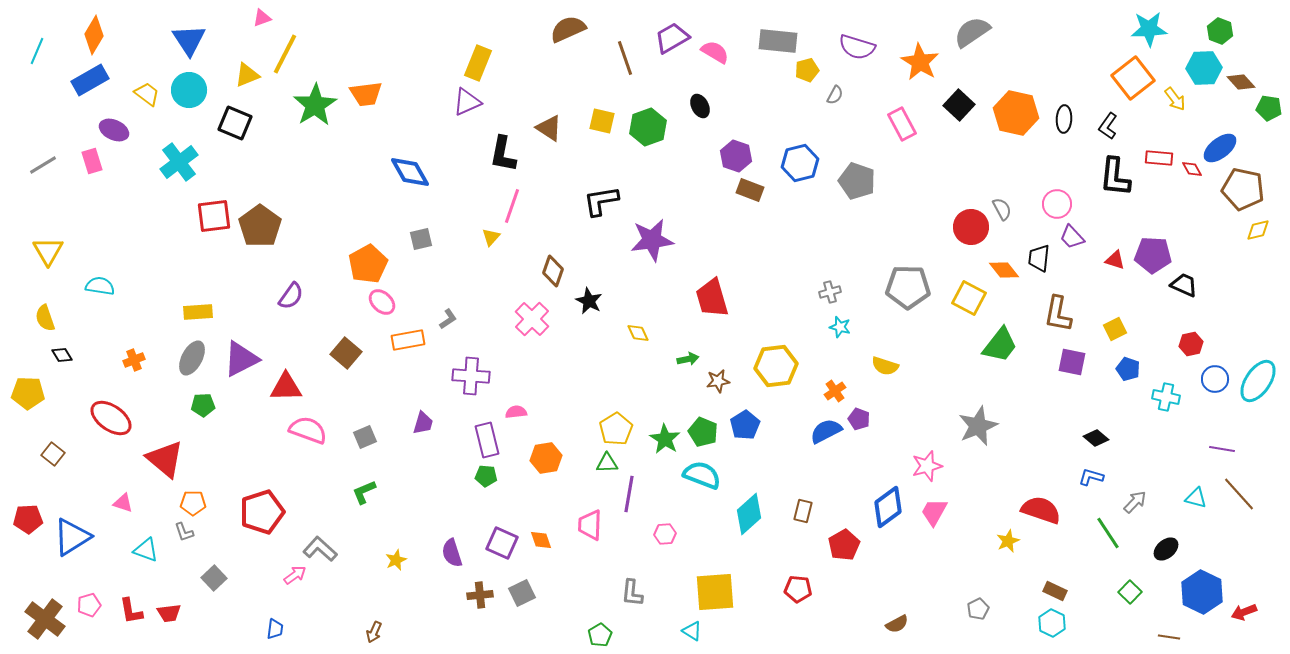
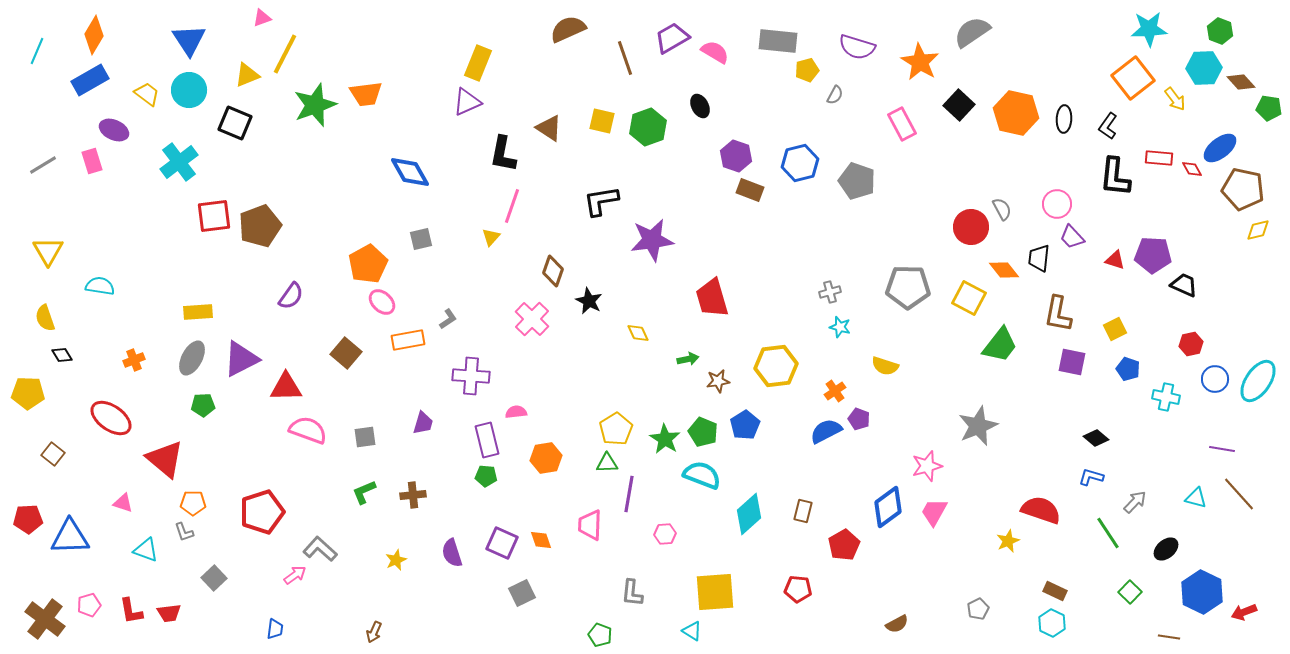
green star at (315, 105): rotated 12 degrees clockwise
brown pentagon at (260, 226): rotated 15 degrees clockwise
gray square at (365, 437): rotated 15 degrees clockwise
blue triangle at (72, 537): moved 2 px left; rotated 30 degrees clockwise
brown cross at (480, 595): moved 67 px left, 100 px up
green pentagon at (600, 635): rotated 20 degrees counterclockwise
